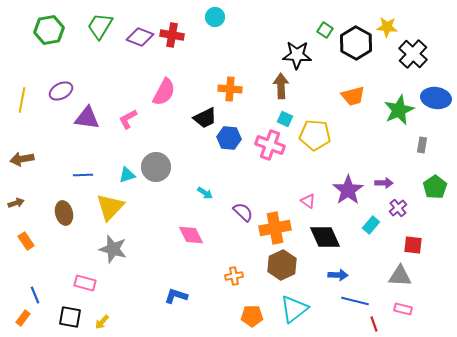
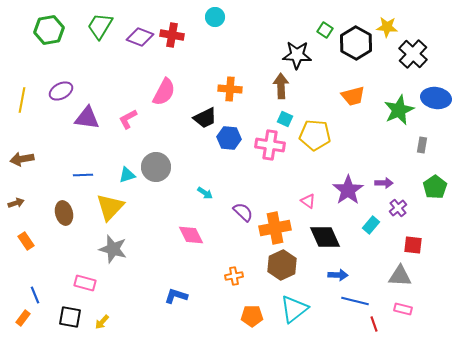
pink cross at (270, 145): rotated 12 degrees counterclockwise
